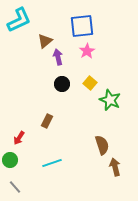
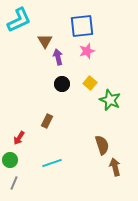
brown triangle: rotated 21 degrees counterclockwise
pink star: rotated 14 degrees clockwise
gray line: moved 1 px left, 4 px up; rotated 64 degrees clockwise
